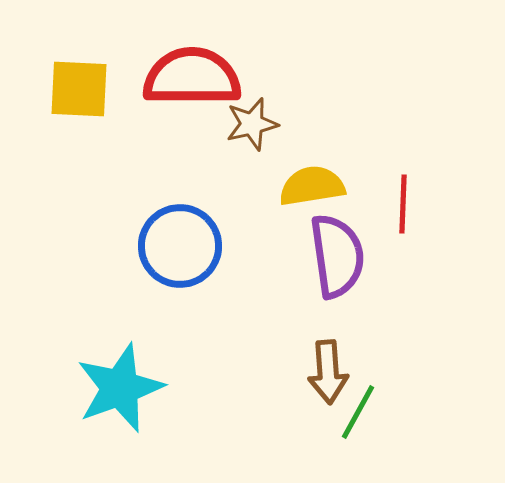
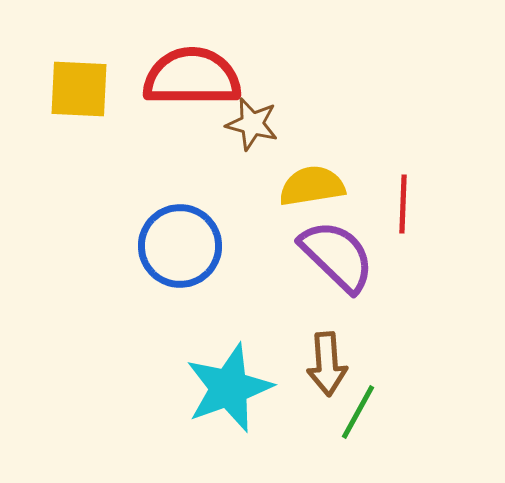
brown star: rotated 28 degrees clockwise
purple semicircle: rotated 38 degrees counterclockwise
brown arrow: moved 1 px left, 8 px up
cyan star: moved 109 px right
